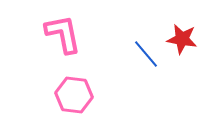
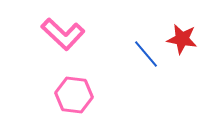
pink L-shape: rotated 144 degrees clockwise
